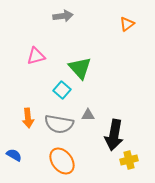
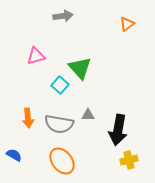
cyan square: moved 2 px left, 5 px up
black arrow: moved 4 px right, 5 px up
